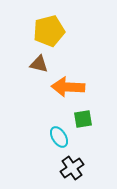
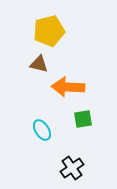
cyan ellipse: moved 17 px left, 7 px up
